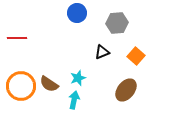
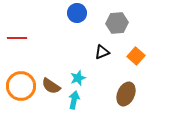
brown semicircle: moved 2 px right, 2 px down
brown ellipse: moved 4 px down; rotated 15 degrees counterclockwise
